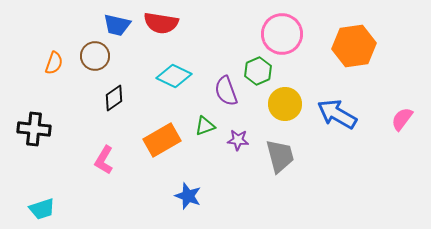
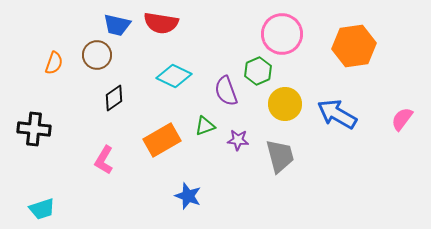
brown circle: moved 2 px right, 1 px up
